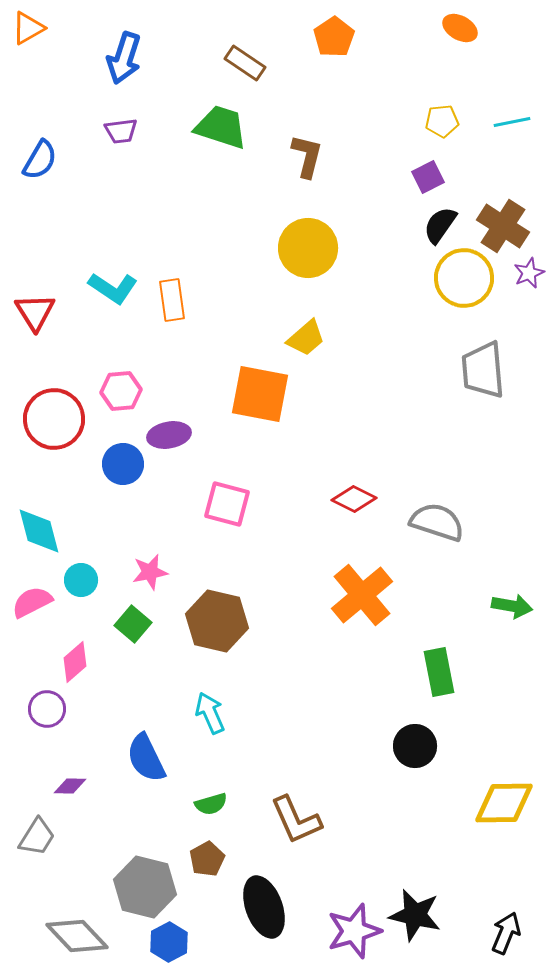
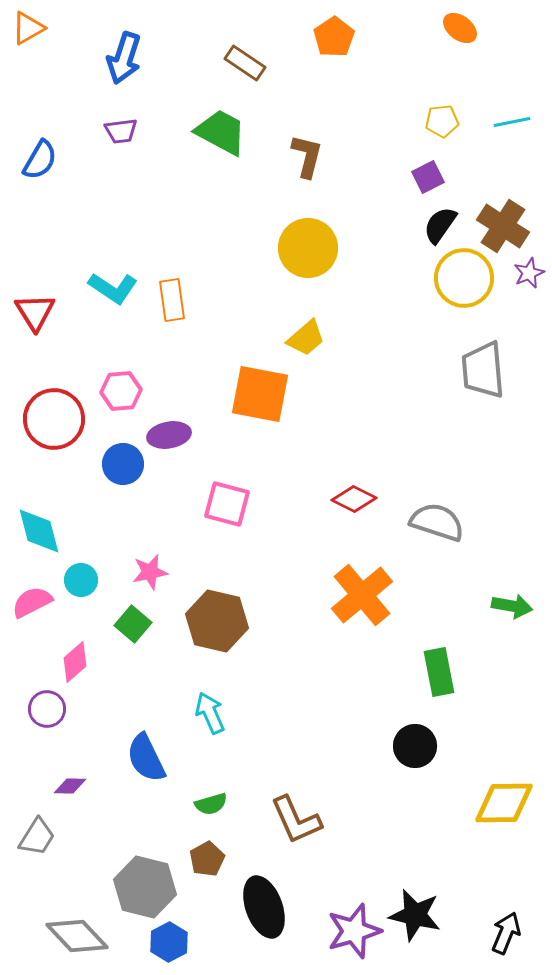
orange ellipse at (460, 28): rotated 8 degrees clockwise
green trapezoid at (221, 127): moved 5 px down; rotated 10 degrees clockwise
